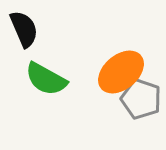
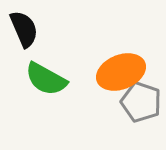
orange ellipse: rotated 18 degrees clockwise
gray pentagon: moved 3 px down
